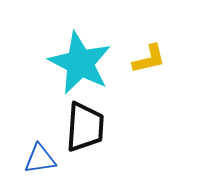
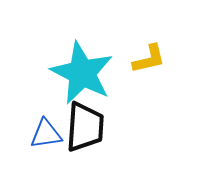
cyan star: moved 2 px right, 10 px down
blue triangle: moved 6 px right, 25 px up
